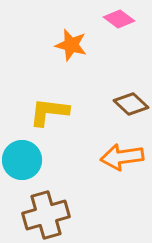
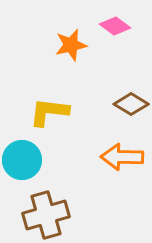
pink diamond: moved 4 px left, 7 px down
orange star: rotated 28 degrees counterclockwise
brown diamond: rotated 12 degrees counterclockwise
orange arrow: rotated 9 degrees clockwise
